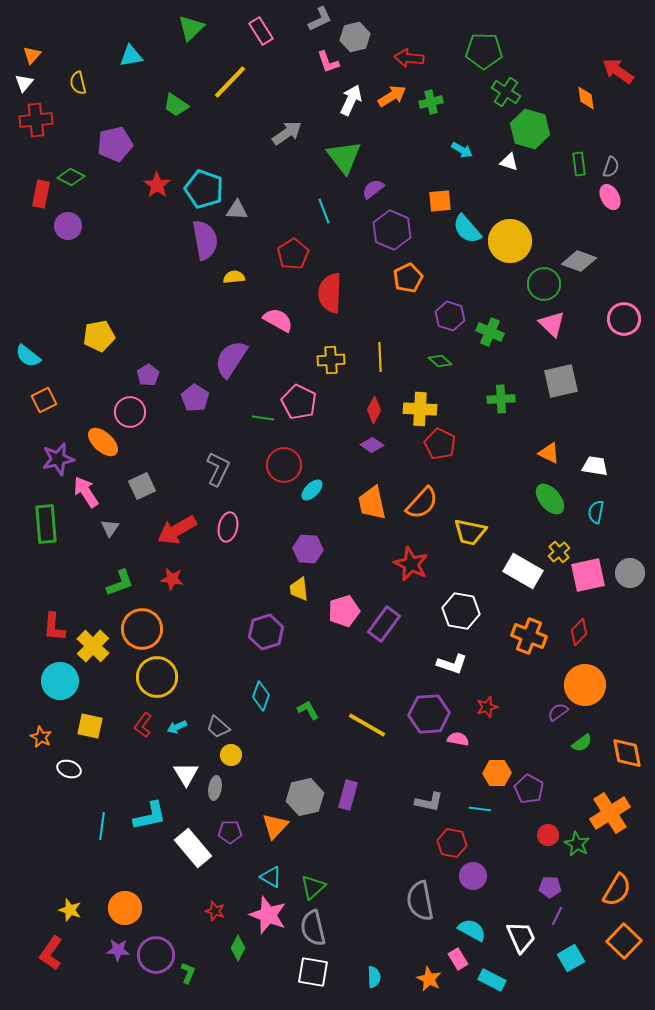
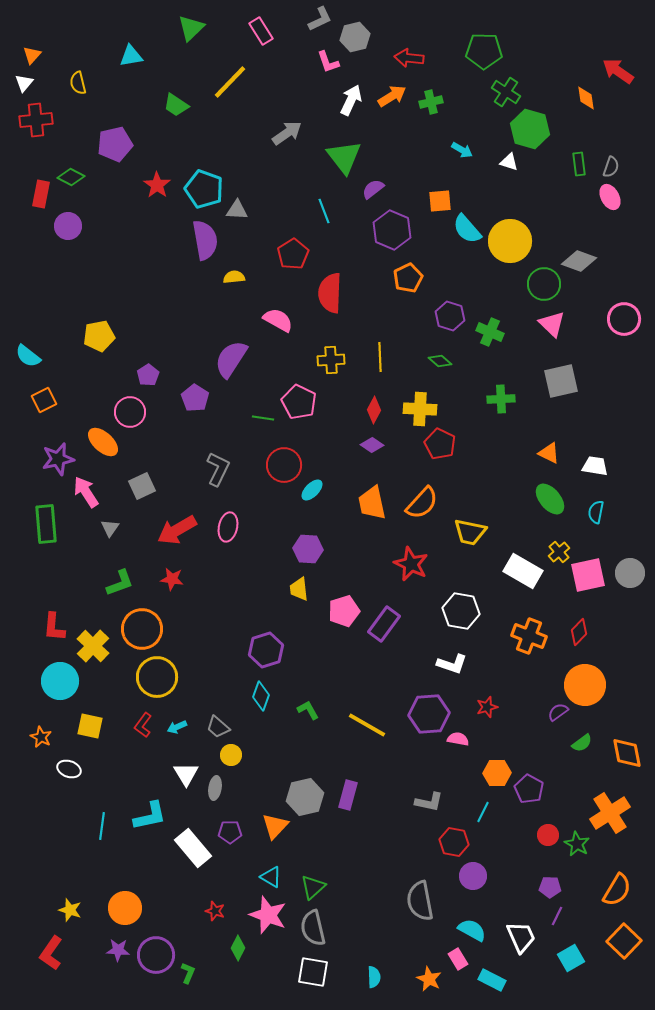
purple hexagon at (266, 632): moved 18 px down
cyan line at (480, 809): moved 3 px right, 3 px down; rotated 70 degrees counterclockwise
red hexagon at (452, 843): moved 2 px right, 1 px up
